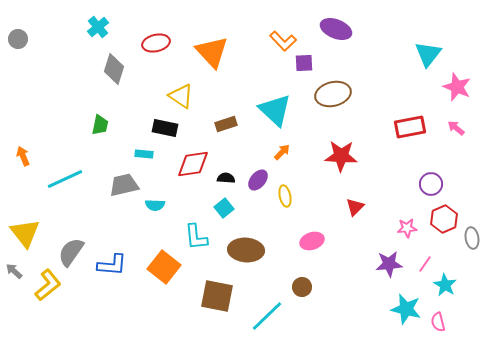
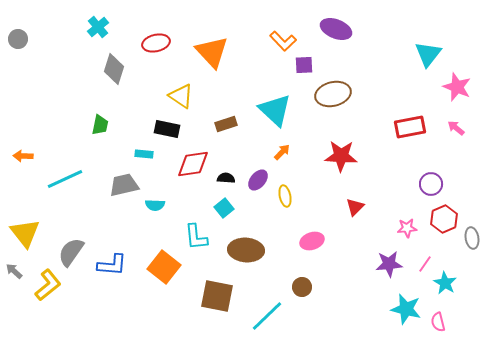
purple square at (304, 63): moved 2 px down
black rectangle at (165, 128): moved 2 px right, 1 px down
orange arrow at (23, 156): rotated 66 degrees counterclockwise
cyan star at (445, 285): moved 2 px up
